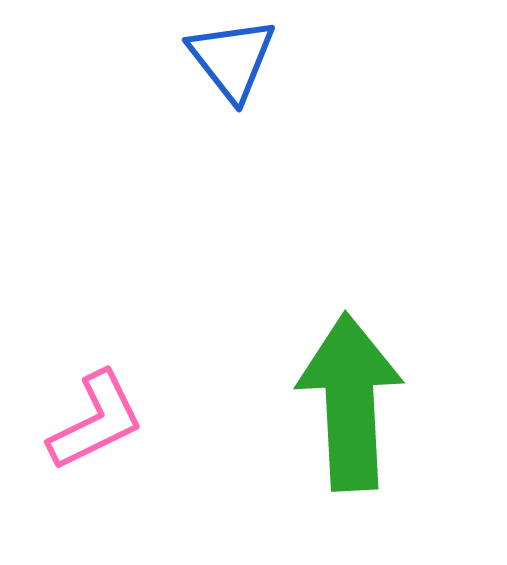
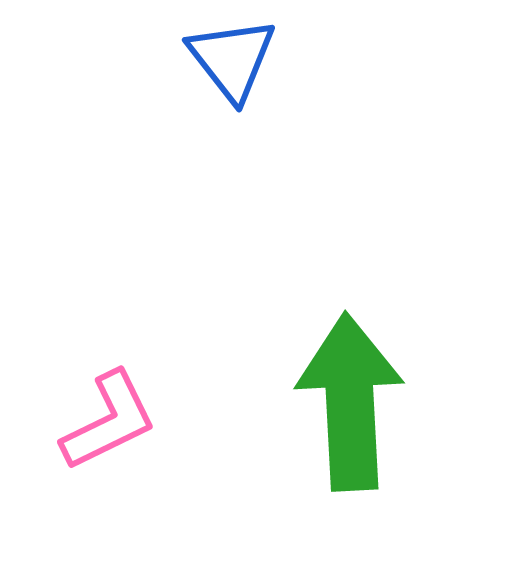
pink L-shape: moved 13 px right
